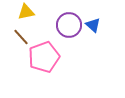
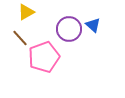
yellow triangle: rotated 18 degrees counterclockwise
purple circle: moved 4 px down
brown line: moved 1 px left, 1 px down
